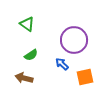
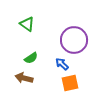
green semicircle: moved 3 px down
orange square: moved 15 px left, 6 px down
